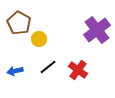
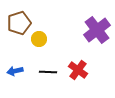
brown pentagon: rotated 25 degrees clockwise
black line: moved 5 px down; rotated 42 degrees clockwise
